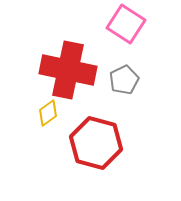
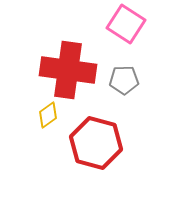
red cross: rotated 4 degrees counterclockwise
gray pentagon: rotated 24 degrees clockwise
yellow diamond: moved 2 px down
